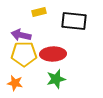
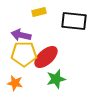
red ellipse: moved 7 px left, 3 px down; rotated 40 degrees counterclockwise
